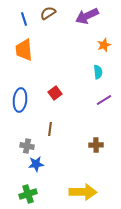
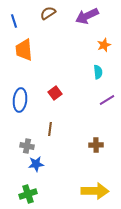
blue line: moved 10 px left, 2 px down
purple line: moved 3 px right
yellow arrow: moved 12 px right, 1 px up
